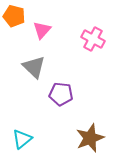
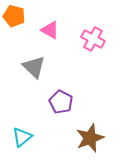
pink triangle: moved 8 px right; rotated 42 degrees counterclockwise
purple pentagon: moved 8 px down; rotated 20 degrees clockwise
cyan triangle: moved 2 px up
